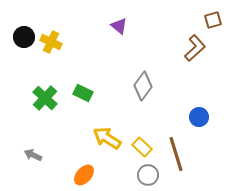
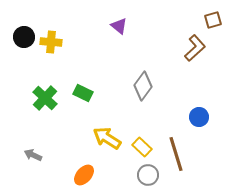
yellow cross: rotated 20 degrees counterclockwise
